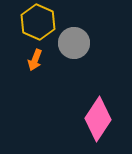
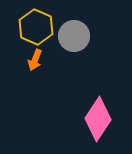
yellow hexagon: moved 2 px left, 5 px down
gray circle: moved 7 px up
